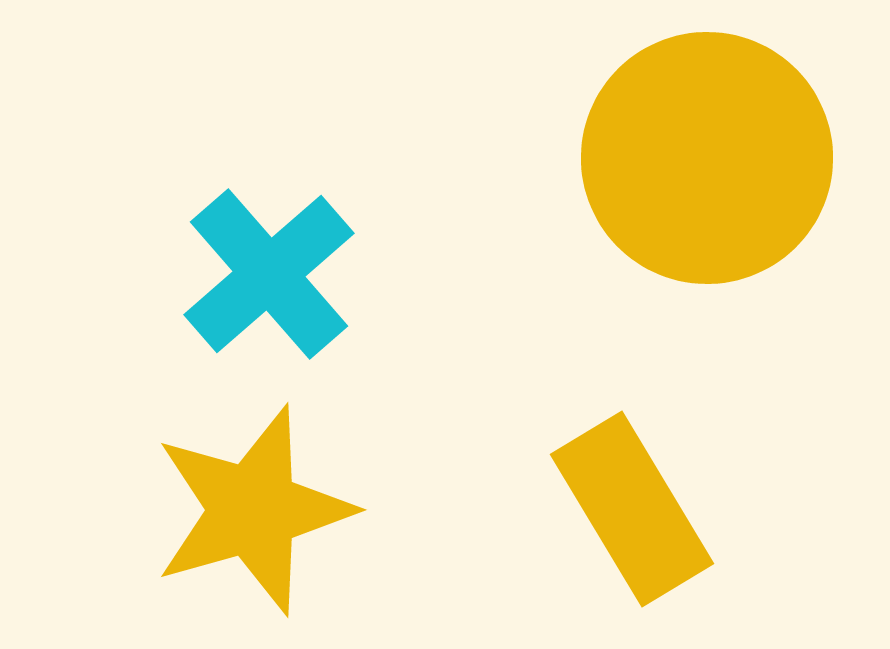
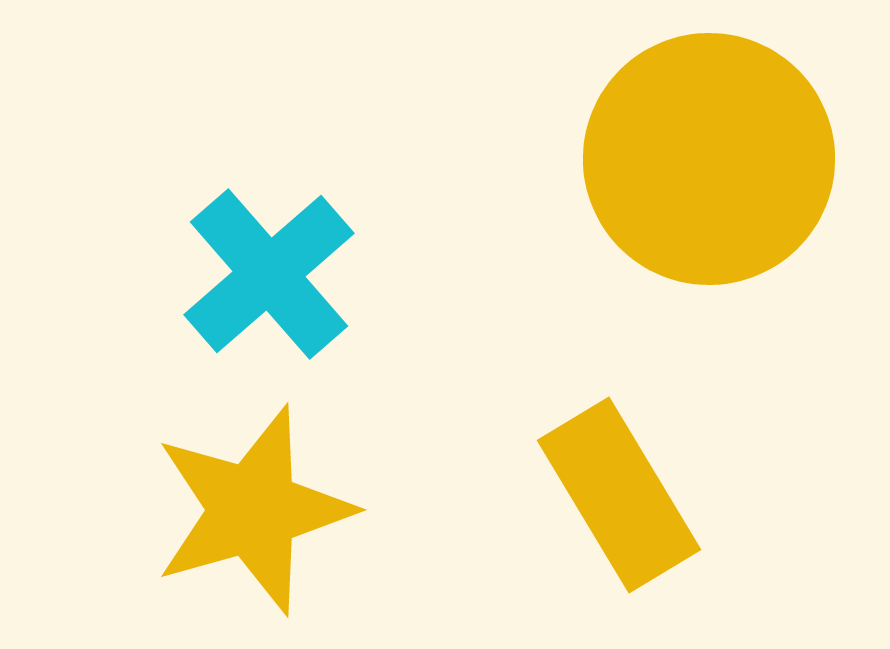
yellow circle: moved 2 px right, 1 px down
yellow rectangle: moved 13 px left, 14 px up
